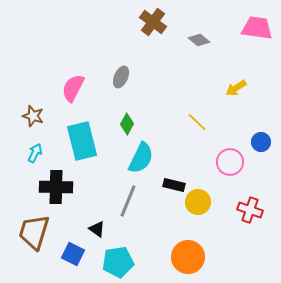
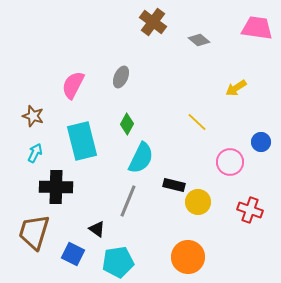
pink semicircle: moved 3 px up
